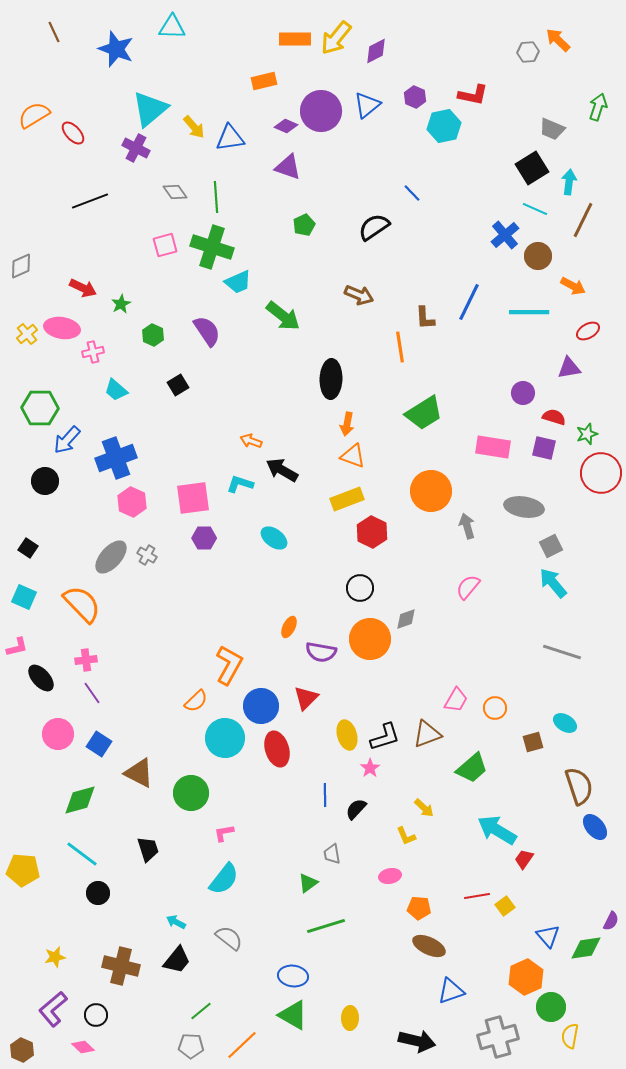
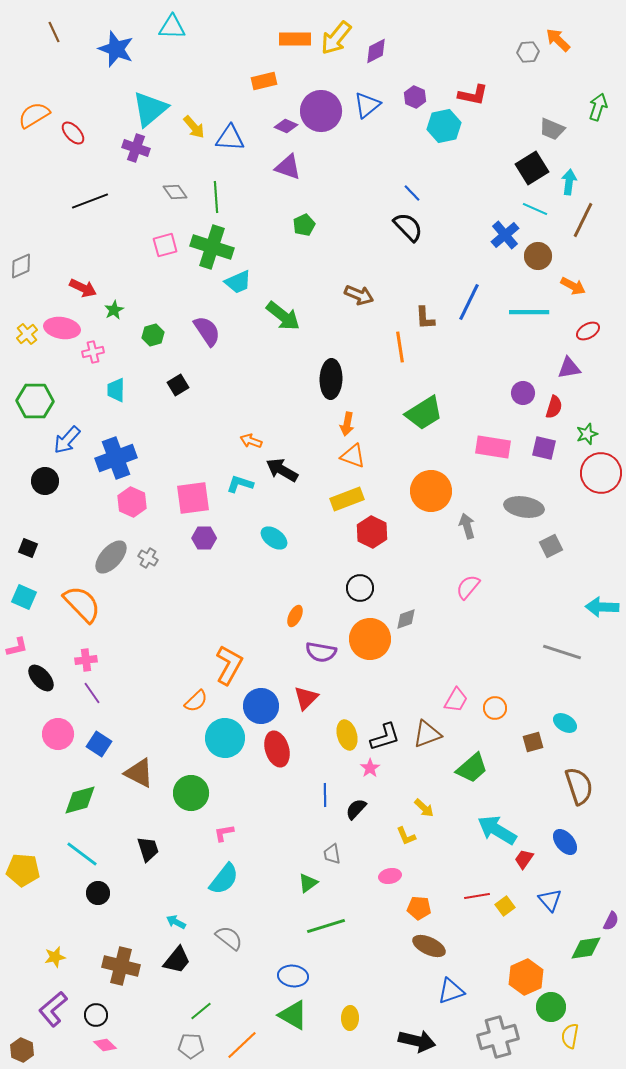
blue triangle at (230, 138): rotated 12 degrees clockwise
purple cross at (136, 148): rotated 8 degrees counterclockwise
black semicircle at (374, 227): moved 34 px right; rotated 80 degrees clockwise
green star at (121, 304): moved 7 px left, 6 px down
green hexagon at (153, 335): rotated 20 degrees clockwise
cyan trapezoid at (116, 390): rotated 50 degrees clockwise
green hexagon at (40, 408): moved 5 px left, 7 px up
red semicircle at (554, 417): moved 10 px up; rotated 90 degrees clockwise
black square at (28, 548): rotated 12 degrees counterclockwise
gray cross at (147, 555): moved 1 px right, 3 px down
cyan arrow at (553, 583): moved 49 px right, 24 px down; rotated 48 degrees counterclockwise
orange ellipse at (289, 627): moved 6 px right, 11 px up
blue ellipse at (595, 827): moved 30 px left, 15 px down
blue triangle at (548, 936): moved 2 px right, 36 px up
pink diamond at (83, 1047): moved 22 px right, 2 px up
